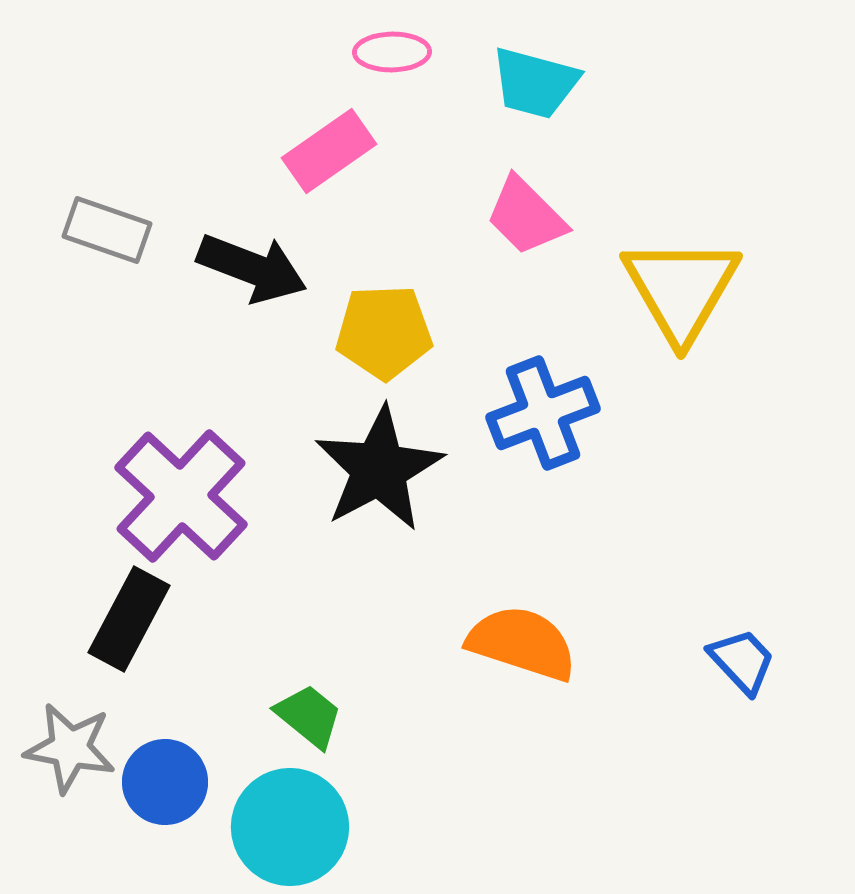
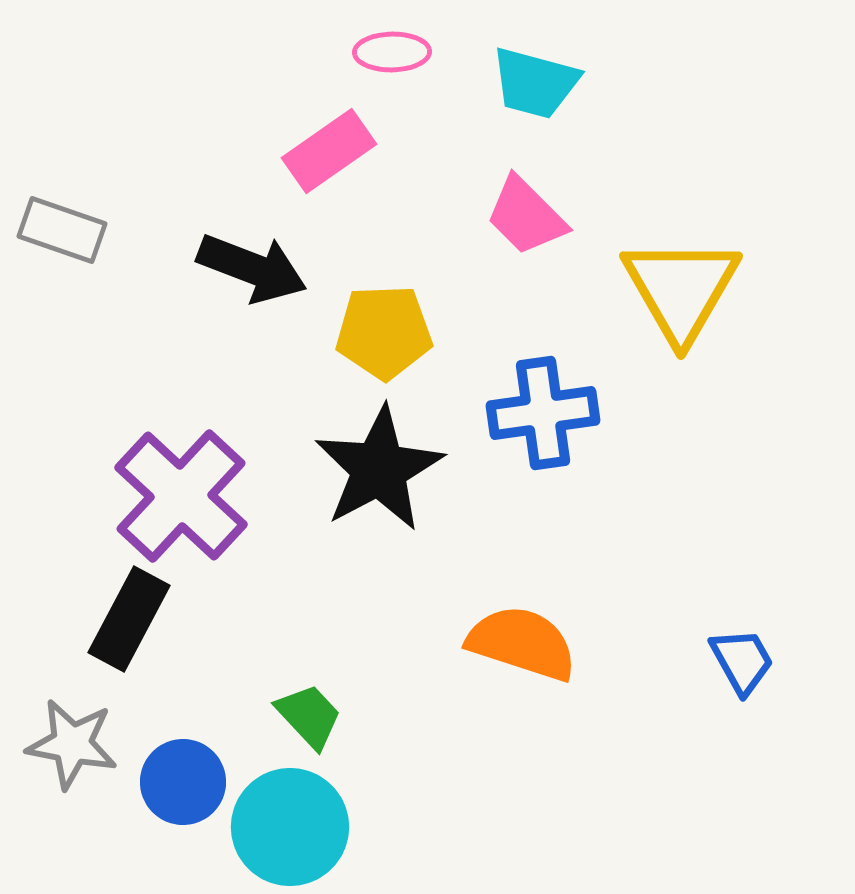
gray rectangle: moved 45 px left
blue cross: rotated 13 degrees clockwise
blue trapezoid: rotated 14 degrees clockwise
green trapezoid: rotated 8 degrees clockwise
gray star: moved 2 px right, 4 px up
blue circle: moved 18 px right
